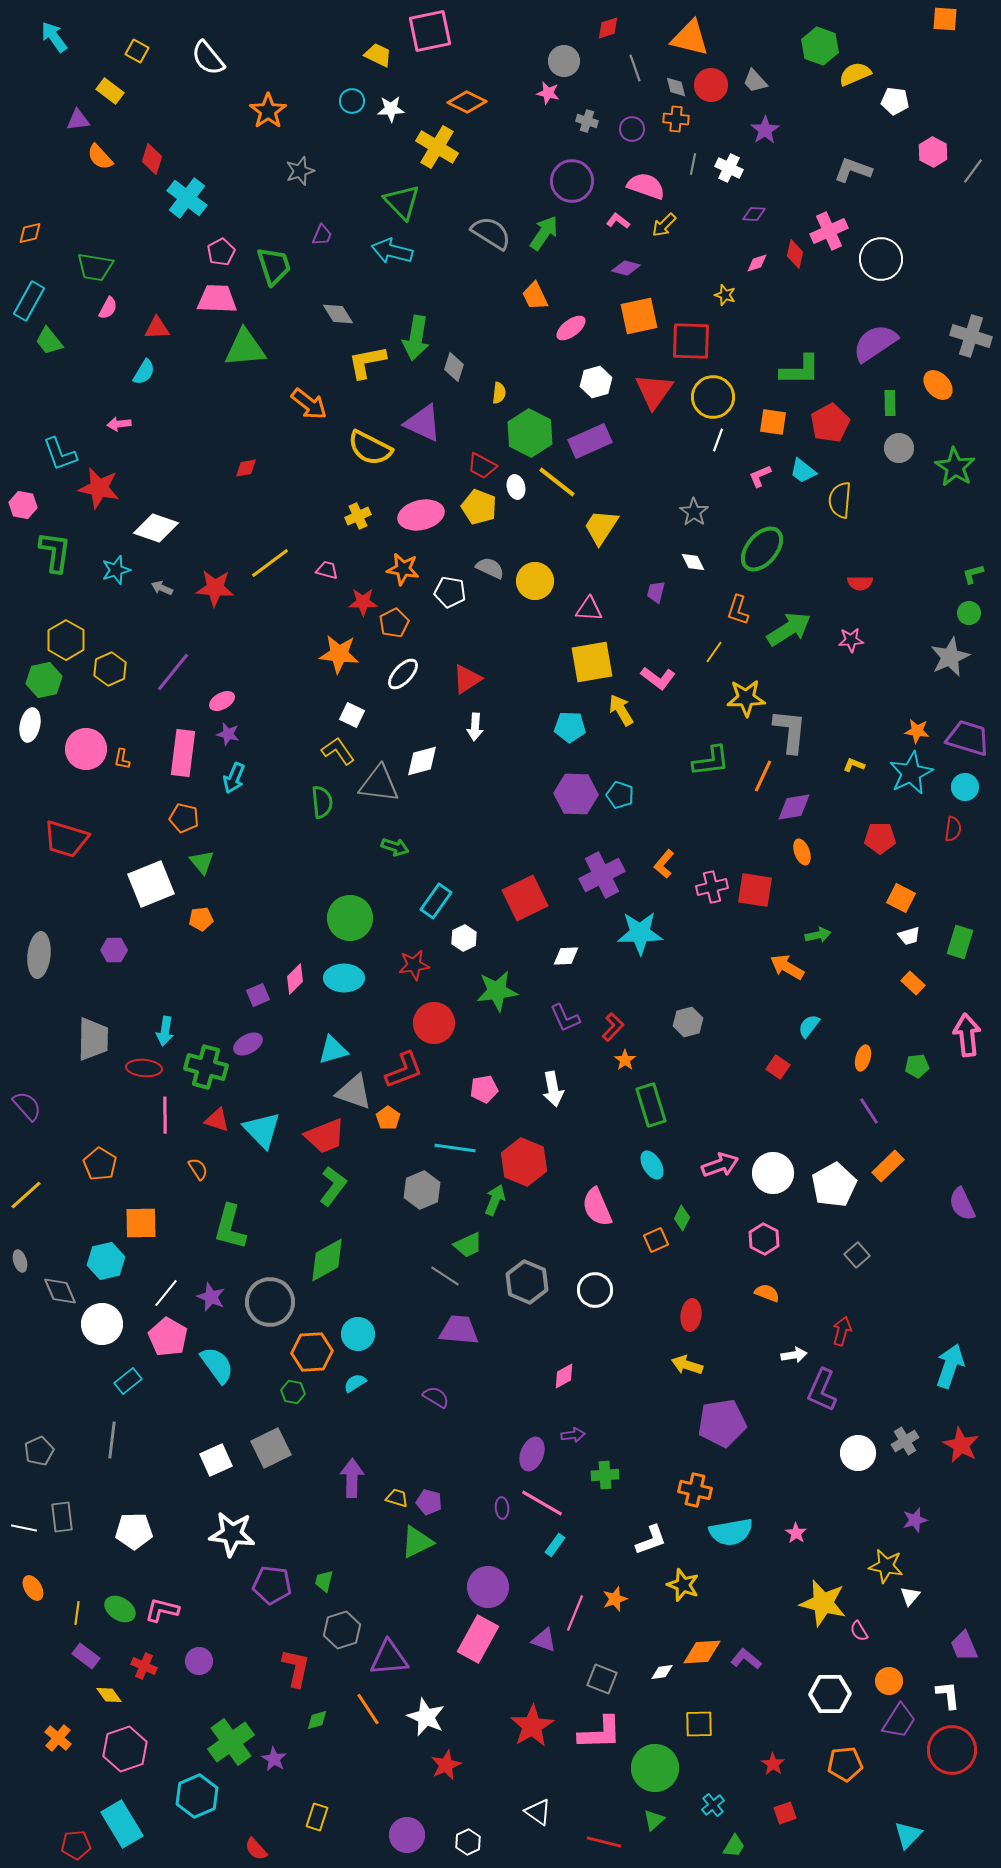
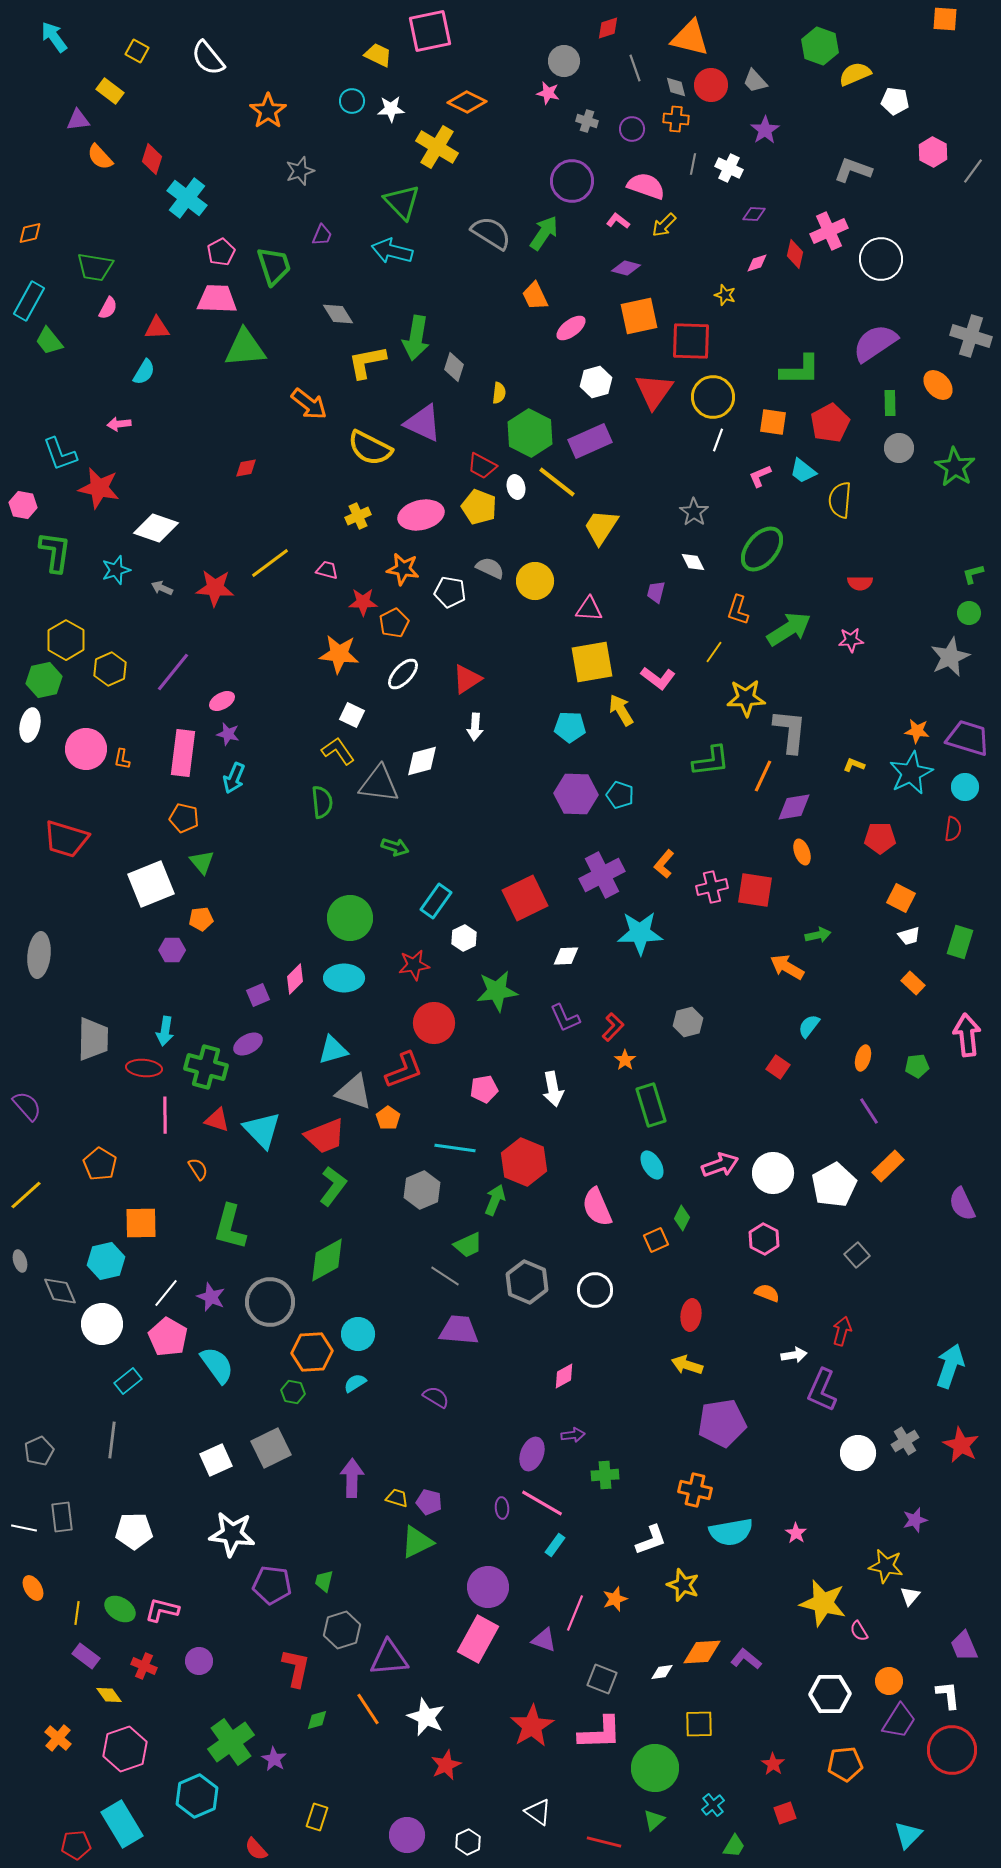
purple hexagon at (114, 950): moved 58 px right
